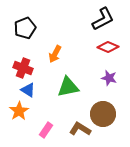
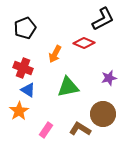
red diamond: moved 24 px left, 4 px up
purple star: rotated 28 degrees counterclockwise
